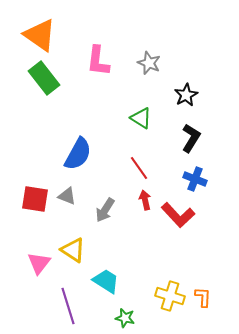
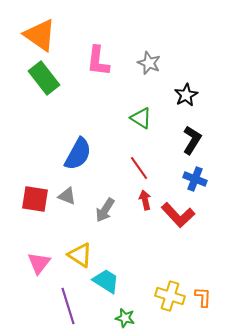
black L-shape: moved 1 px right, 2 px down
yellow triangle: moved 7 px right, 5 px down
